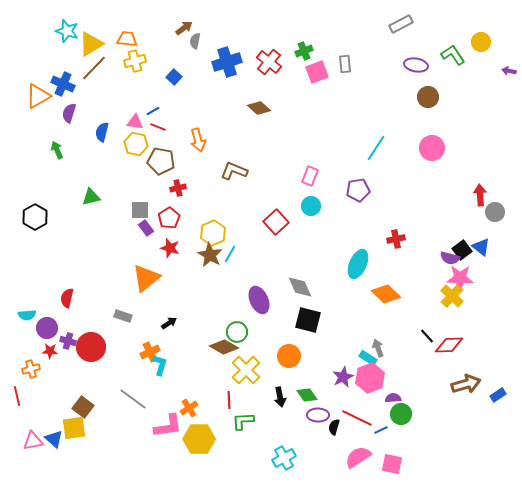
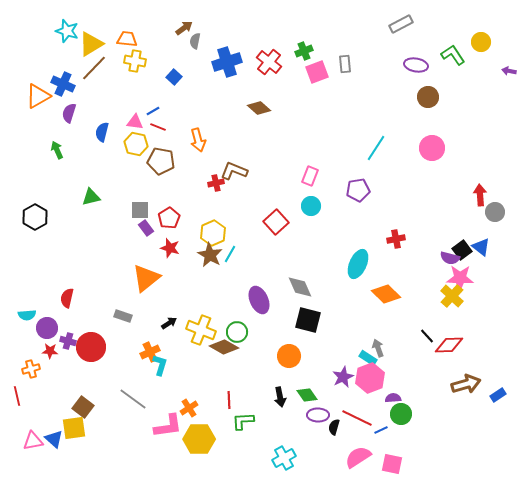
yellow cross at (135, 61): rotated 25 degrees clockwise
red cross at (178, 188): moved 38 px right, 5 px up
yellow cross at (246, 370): moved 45 px left, 40 px up; rotated 24 degrees counterclockwise
